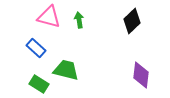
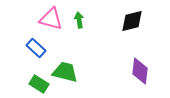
pink triangle: moved 2 px right, 2 px down
black diamond: rotated 30 degrees clockwise
green trapezoid: moved 1 px left, 2 px down
purple diamond: moved 1 px left, 4 px up
